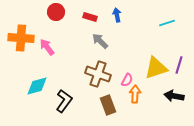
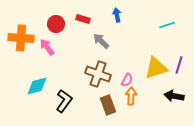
red circle: moved 12 px down
red rectangle: moved 7 px left, 2 px down
cyan line: moved 2 px down
gray arrow: moved 1 px right
orange arrow: moved 4 px left, 2 px down
